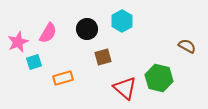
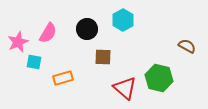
cyan hexagon: moved 1 px right, 1 px up
brown square: rotated 18 degrees clockwise
cyan square: rotated 28 degrees clockwise
